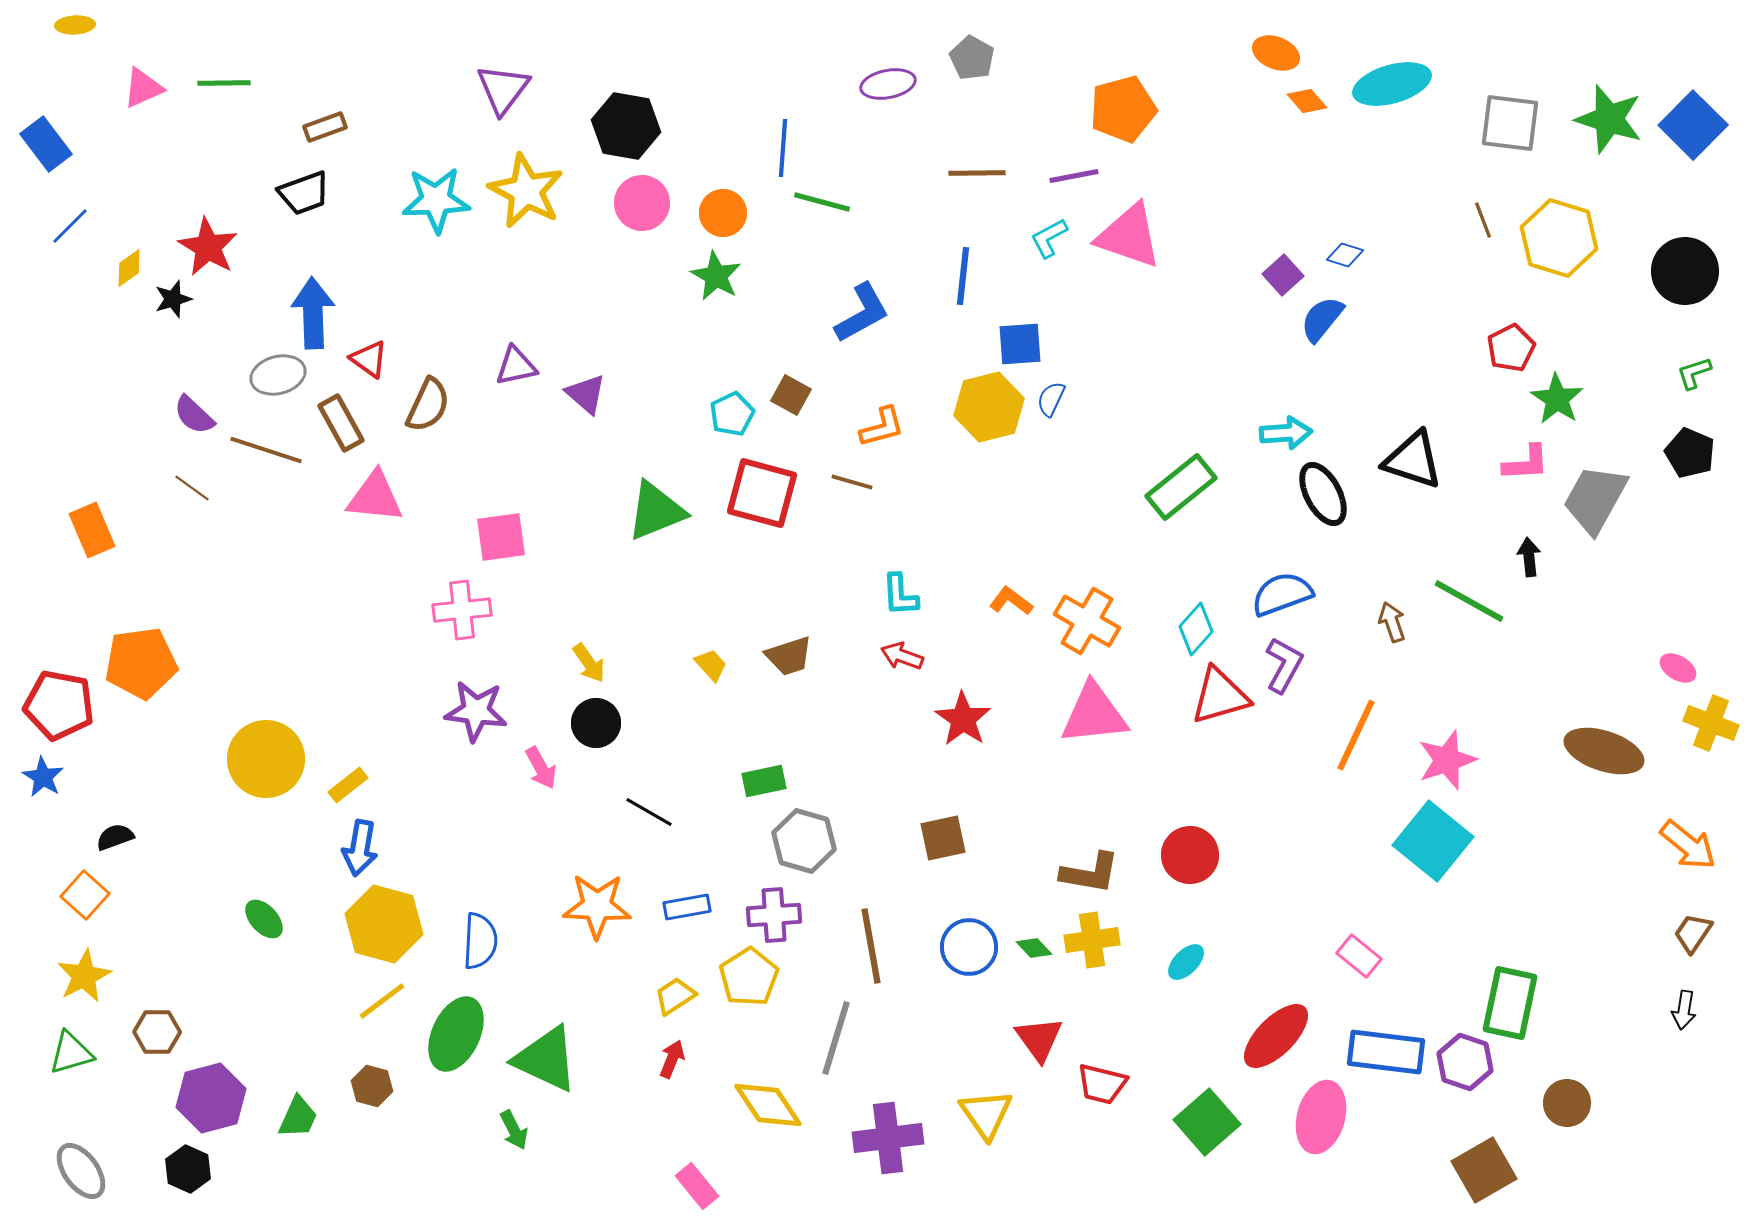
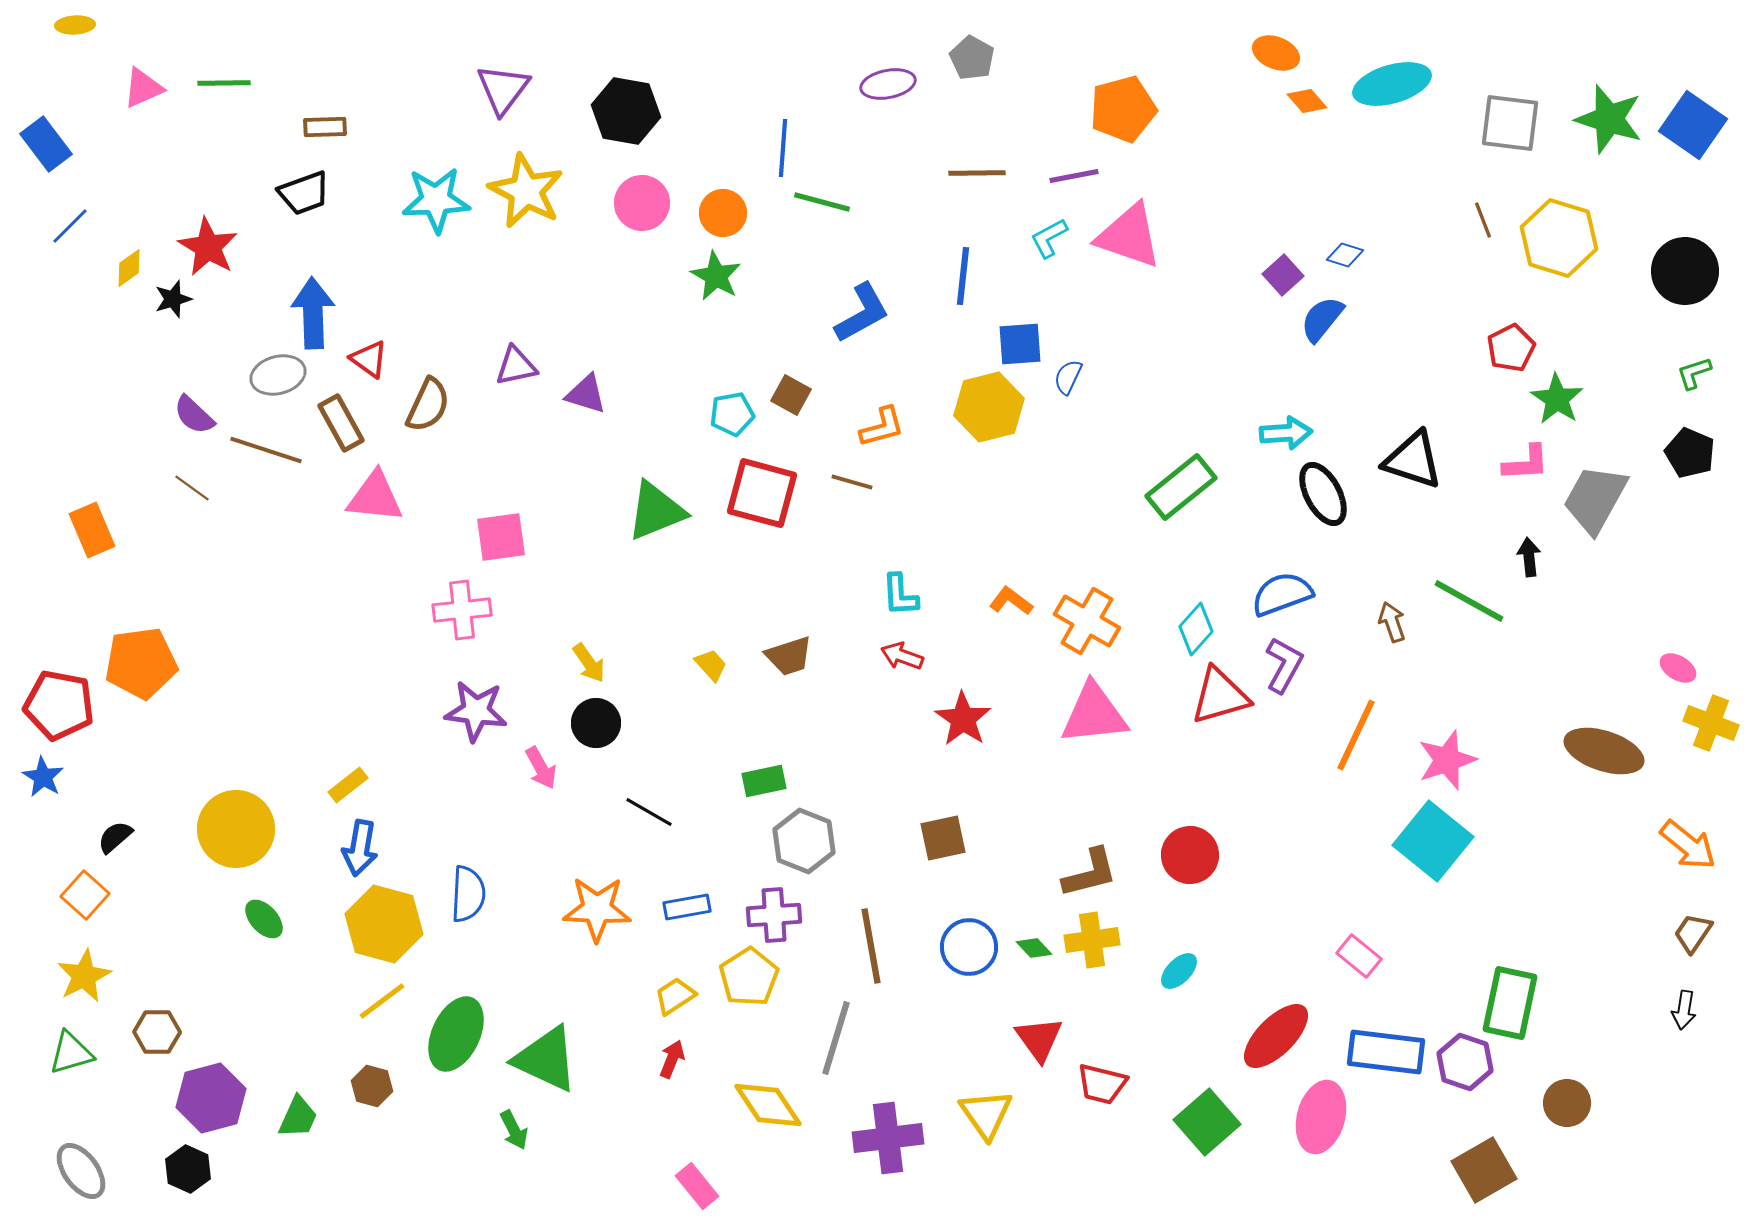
blue square at (1693, 125): rotated 10 degrees counterclockwise
black hexagon at (626, 126): moved 15 px up
brown rectangle at (325, 127): rotated 18 degrees clockwise
purple triangle at (586, 394): rotated 24 degrees counterclockwise
blue semicircle at (1051, 399): moved 17 px right, 22 px up
cyan pentagon at (732, 414): rotated 15 degrees clockwise
yellow circle at (266, 759): moved 30 px left, 70 px down
black semicircle at (115, 837): rotated 21 degrees counterclockwise
gray hexagon at (804, 841): rotated 6 degrees clockwise
brown L-shape at (1090, 873): rotated 24 degrees counterclockwise
orange star at (597, 906): moved 3 px down
blue semicircle at (480, 941): moved 12 px left, 47 px up
cyan ellipse at (1186, 962): moved 7 px left, 9 px down
